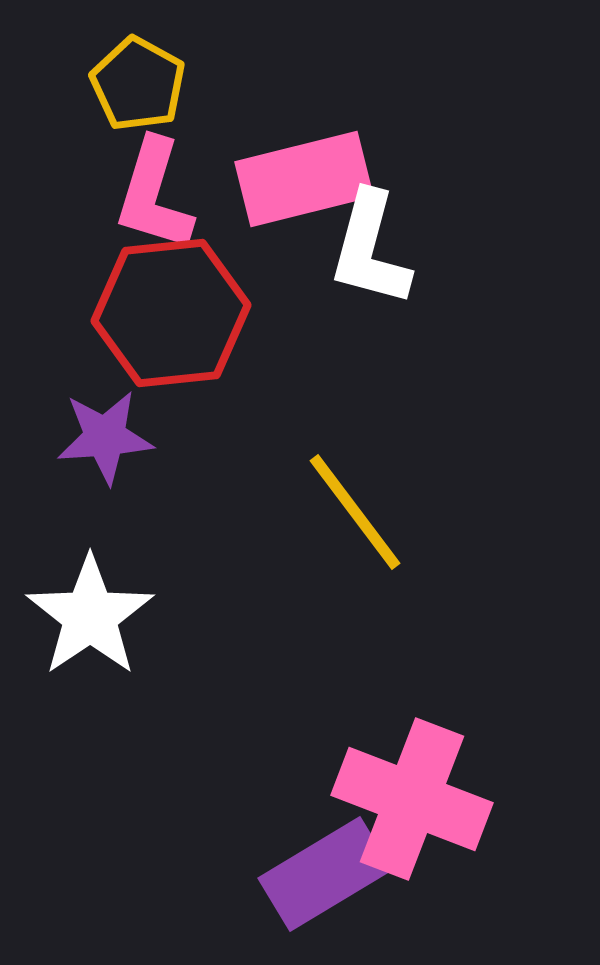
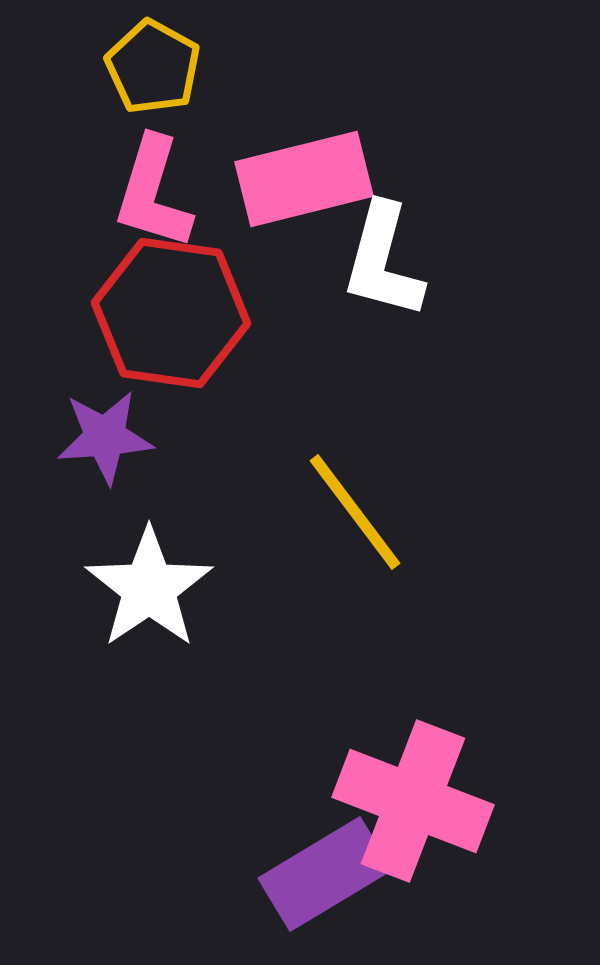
yellow pentagon: moved 15 px right, 17 px up
pink L-shape: moved 1 px left, 2 px up
white L-shape: moved 13 px right, 12 px down
red hexagon: rotated 14 degrees clockwise
white star: moved 59 px right, 28 px up
pink cross: moved 1 px right, 2 px down
